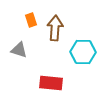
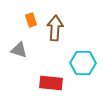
cyan hexagon: moved 11 px down
